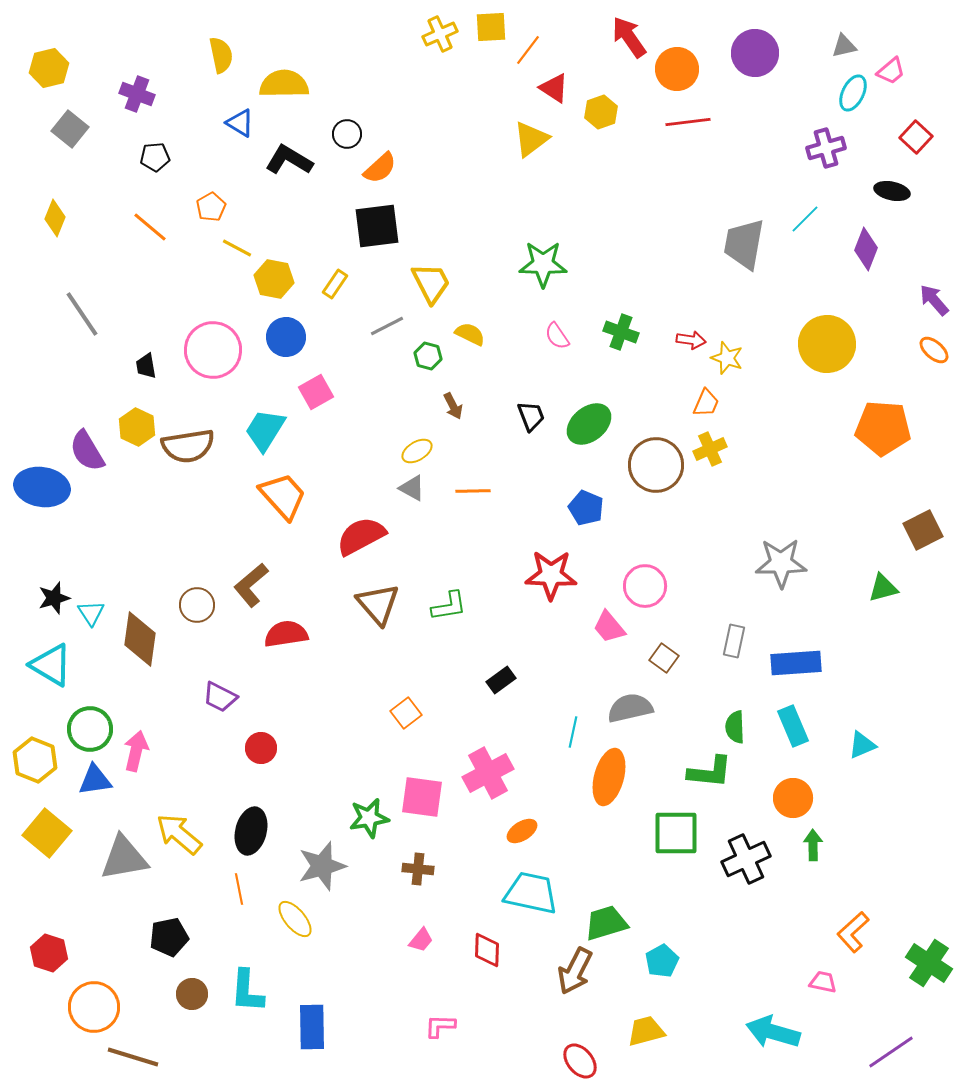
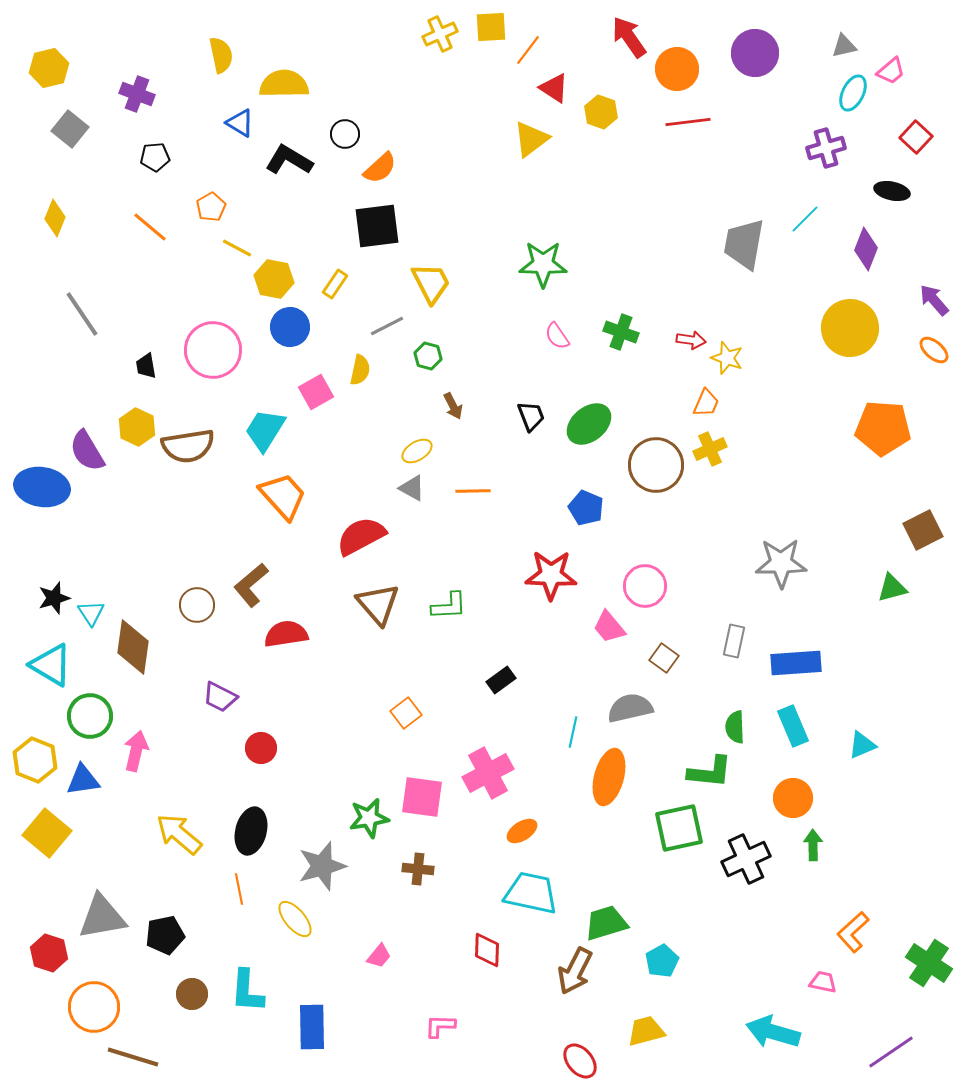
yellow hexagon at (601, 112): rotated 20 degrees counterclockwise
black circle at (347, 134): moved 2 px left
yellow semicircle at (470, 334): moved 110 px left, 36 px down; rotated 76 degrees clockwise
blue circle at (286, 337): moved 4 px right, 10 px up
yellow circle at (827, 344): moved 23 px right, 16 px up
green triangle at (883, 588): moved 9 px right
green L-shape at (449, 606): rotated 6 degrees clockwise
brown diamond at (140, 639): moved 7 px left, 8 px down
green circle at (90, 729): moved 13 px up
blue triangle at (95, 780): moved 12 px left
green square at (676, 833): moved 3 px right, 5 px up; rotated 12 degrees counterclockwise
gray triangle at (124, 858): moved 22 px left, 59 px down
black pentagon at (169, 937): moved 4 px left, 2 px up
pink trapezoid at (421, 940): moved 42 px left, 16 px down
